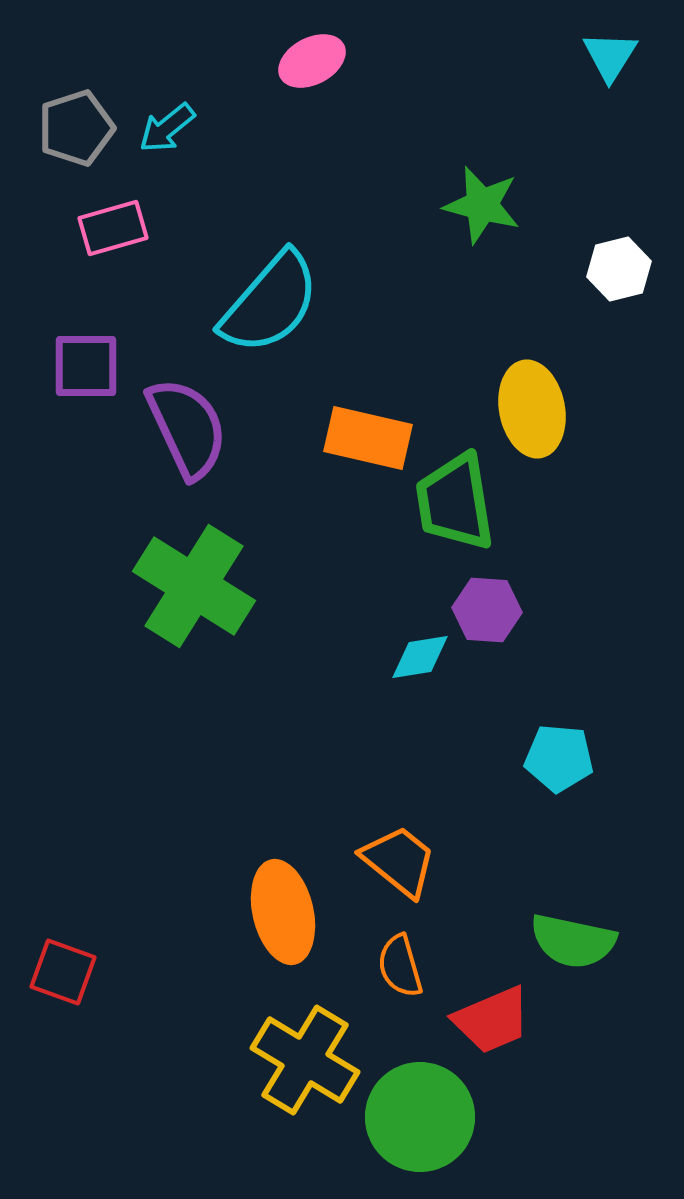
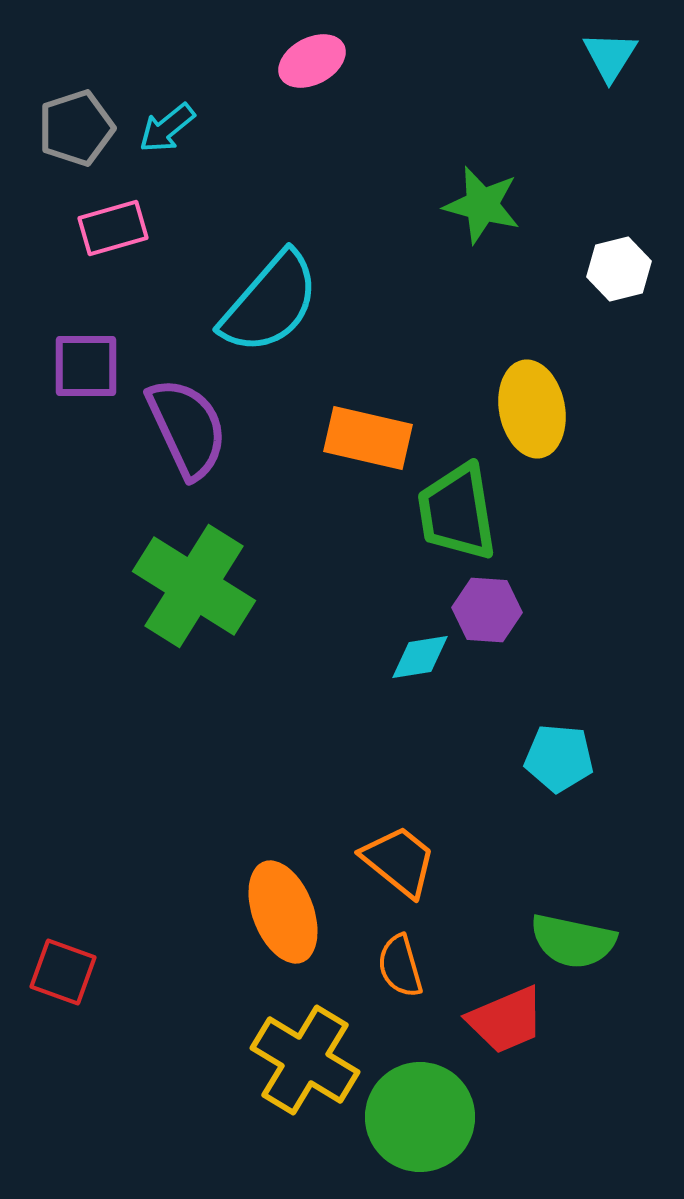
green trapezoid: moved 2 px right, 10 px down
orange ellipse: rotated 8 degrees counterclockwise
red trapezoid: moved 14 px right
